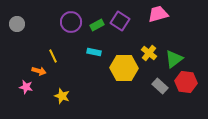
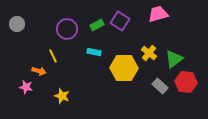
purple circle: moved 4 px left, 7 px down
